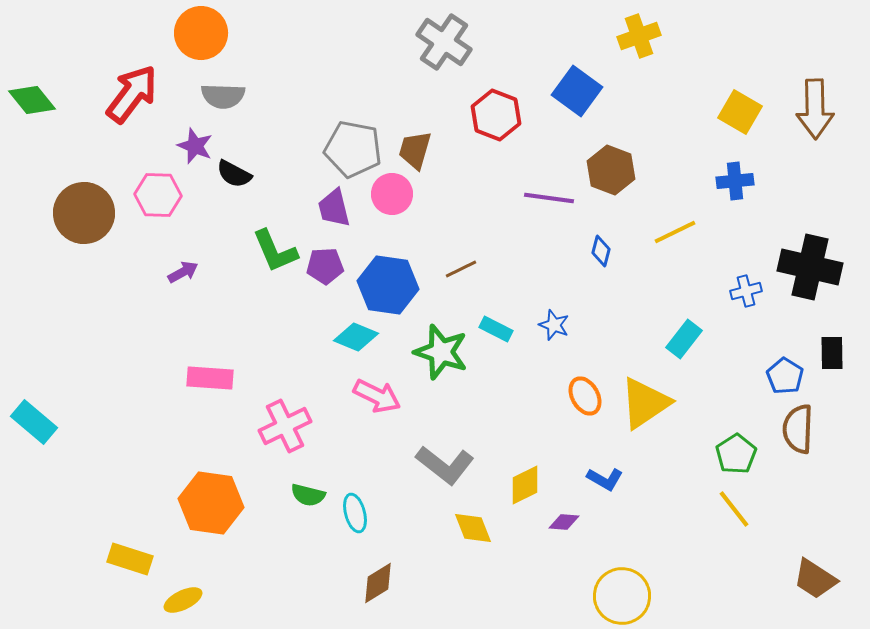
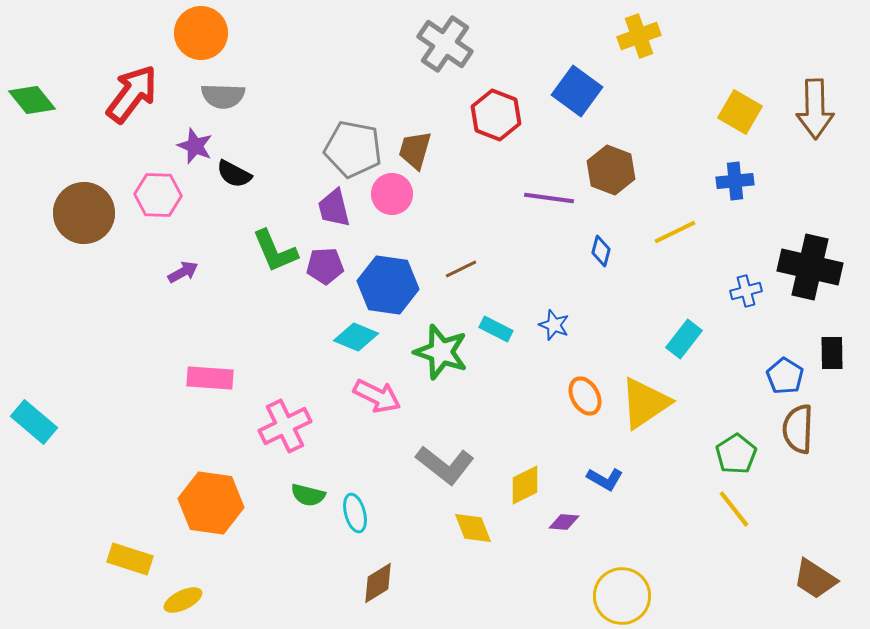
gray cross at (444, 42): moved 1 px right, 2 px down
